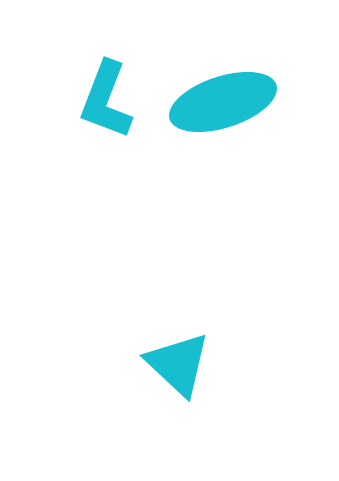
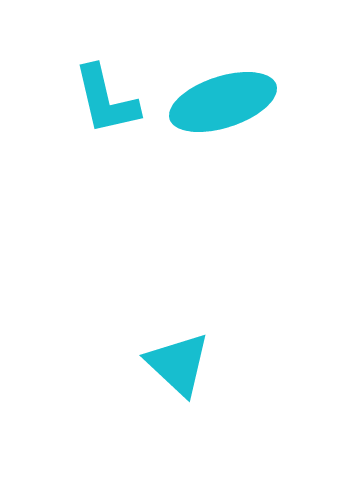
cyan L-shape: rotated 34 degrees counterclockwise
